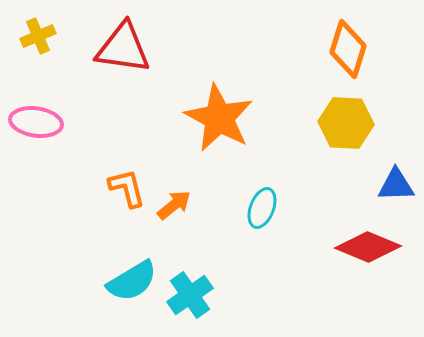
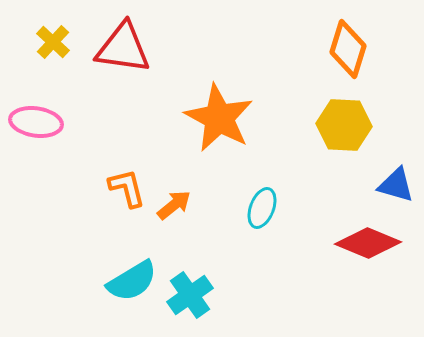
yellow cross: moved 15 px right, 6 px down; rotated 24 degrees counterclockwise
yellow hexagon: moved 2 px left, 2 px down
blue triangle: rotated 18 degrees clockwise
red diamond: moved 4 px up
